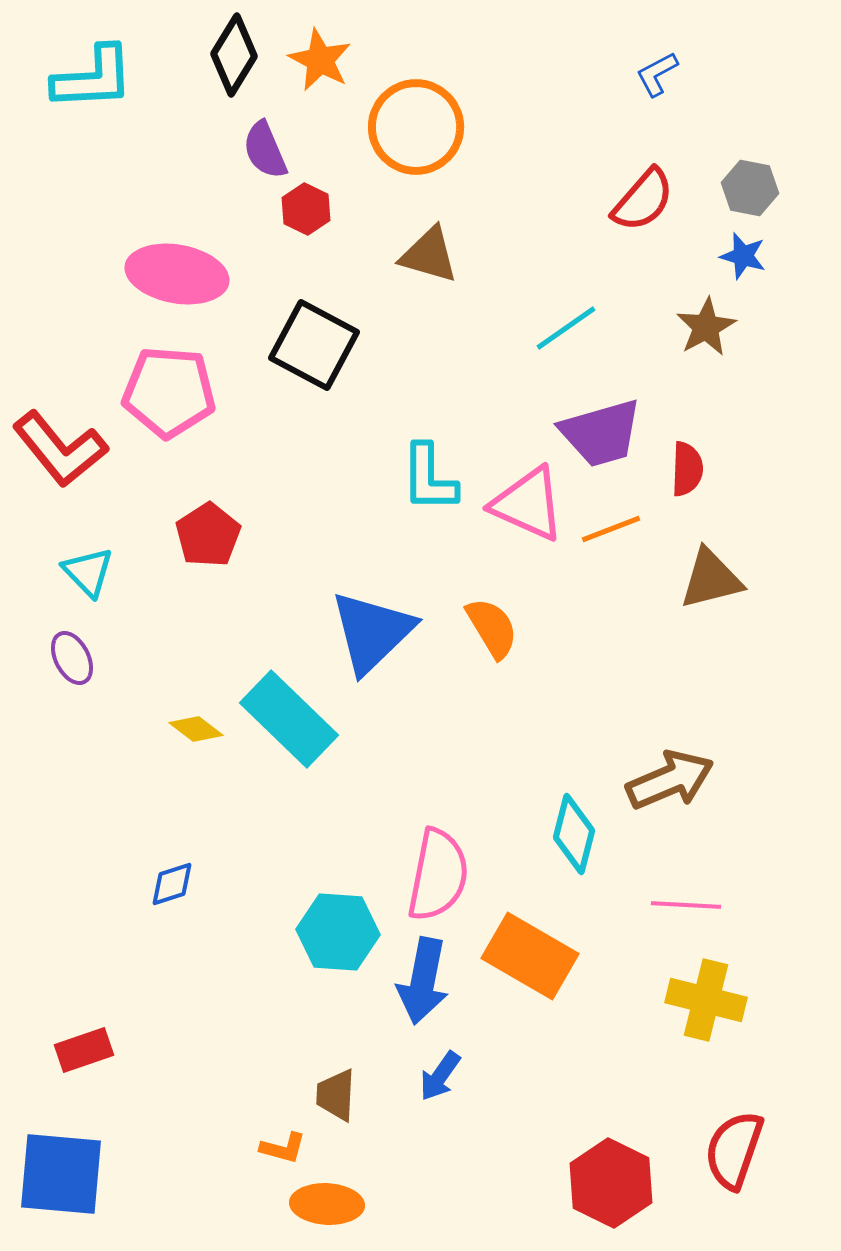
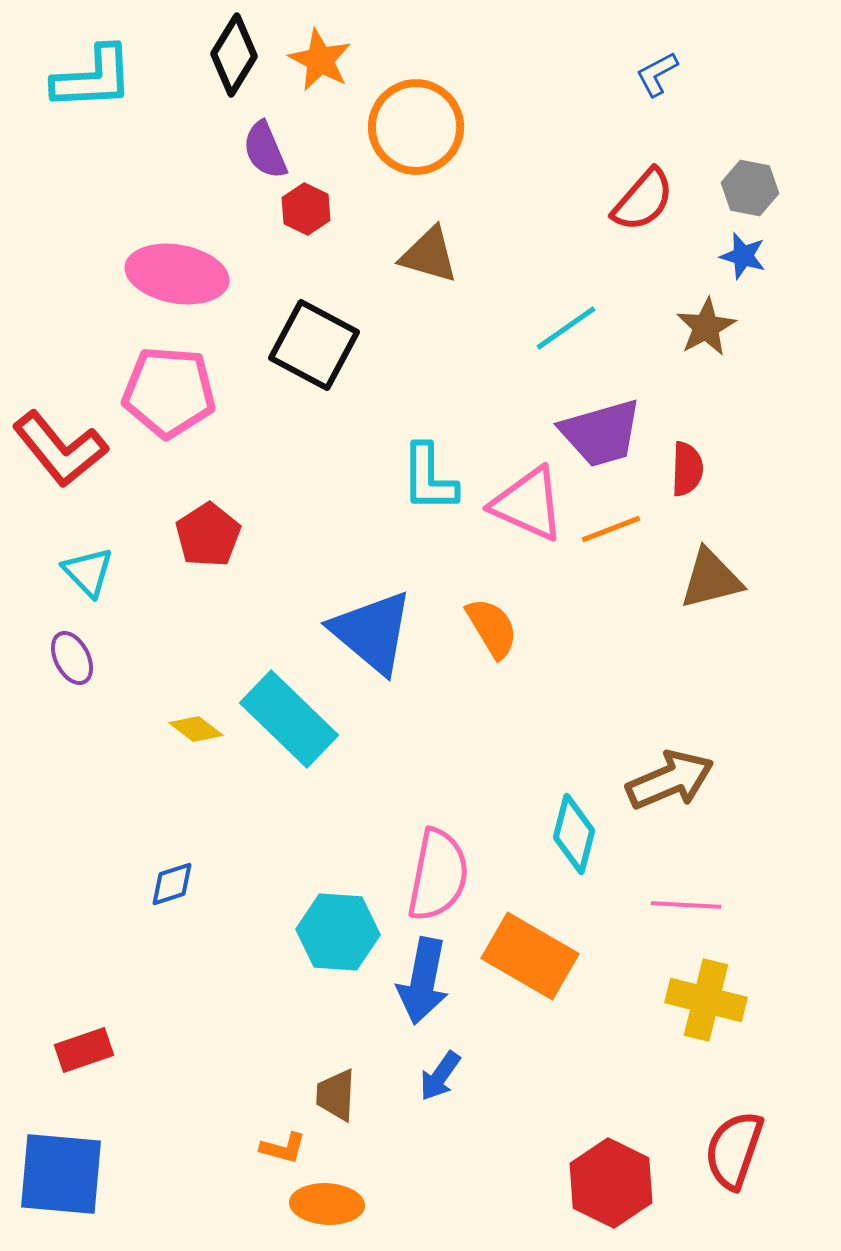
blue triangle at (372, 632): rotated 36 degrees counterclockwise
